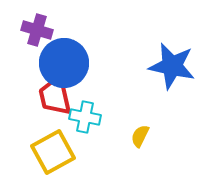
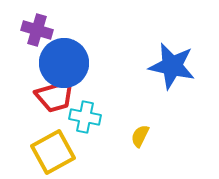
red trapezoid: rotated 93 degrees counterclockwise
